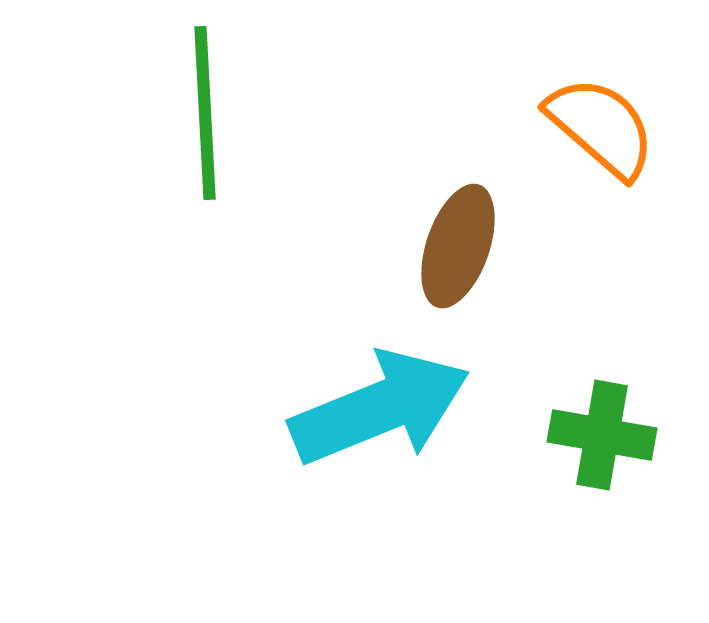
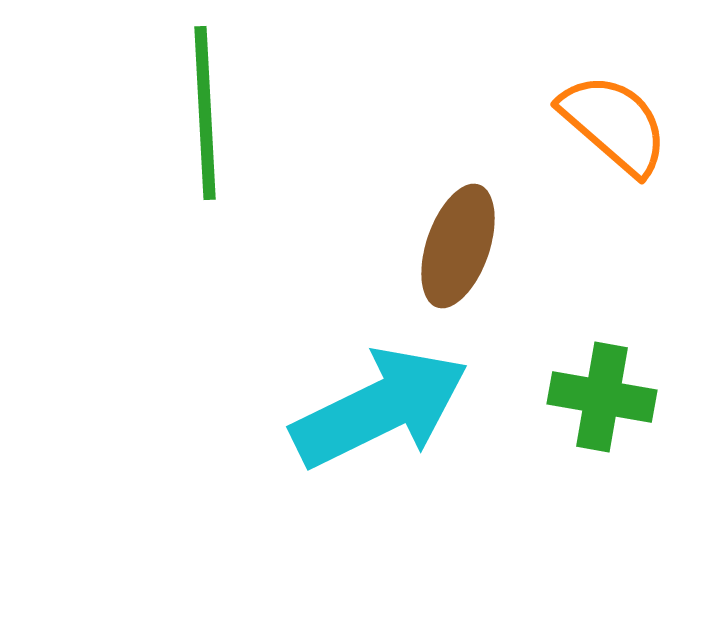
orange semicircle: moved 13 px right, 3 px up
cyan arrow: rotated 4 degrees counterclockwise
green cross: moved 38 px up
